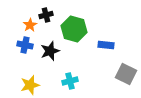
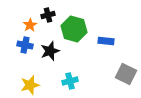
black cross: moved 2 px right
blue rectangle: moved 4 px up
